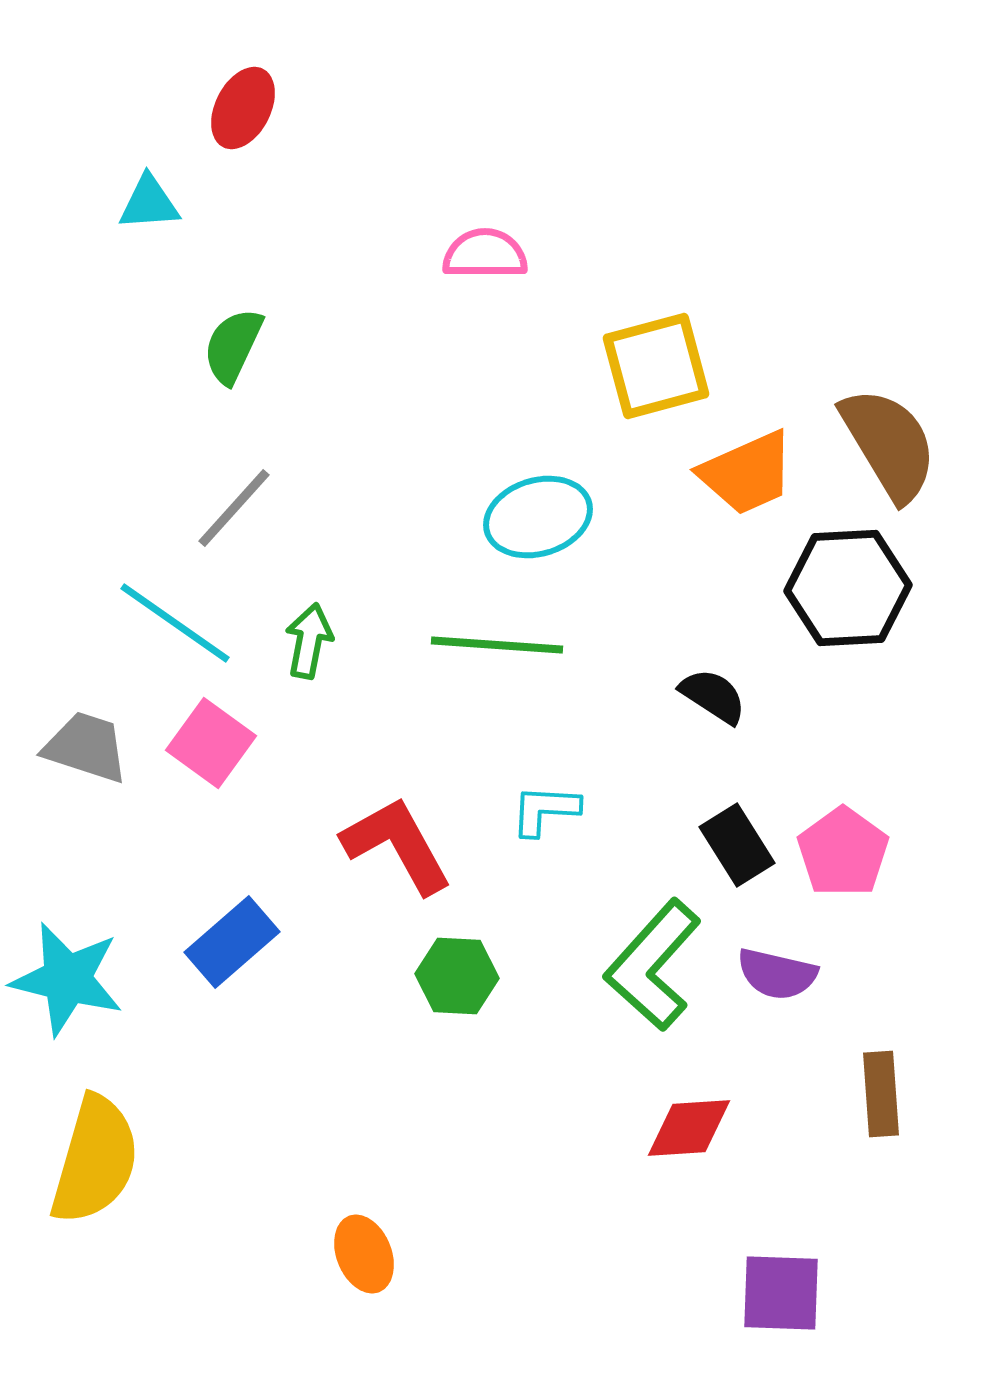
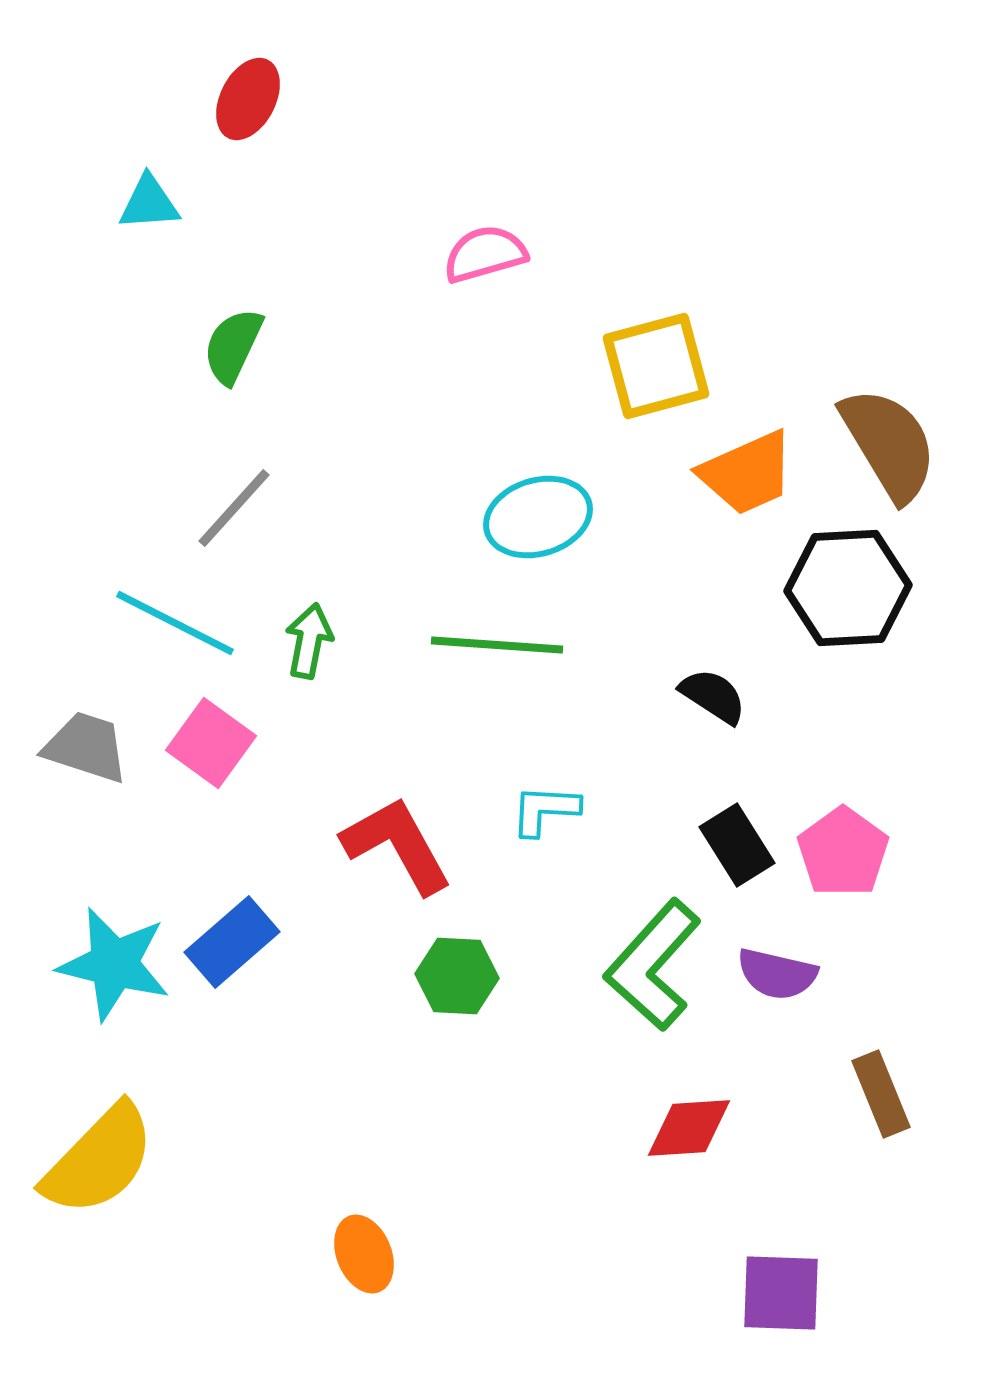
red ellipse: moved 5 px right, 9 px up
pink semicircle: rotated 16 degrees counterclockwise
cyan line: rotated 8 degrees counterclockwise
cyan star: moved 47 px right, 15 px up
brown rectangle: rotated 18 degrees counterclockwise
yellow semicircle: moved 4 px right; rotated 28 degrees clockwise
